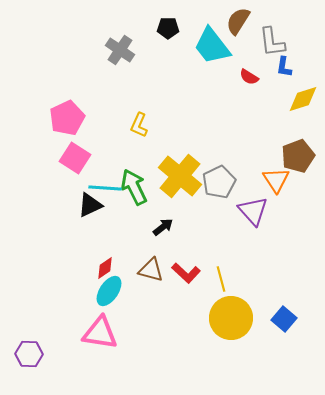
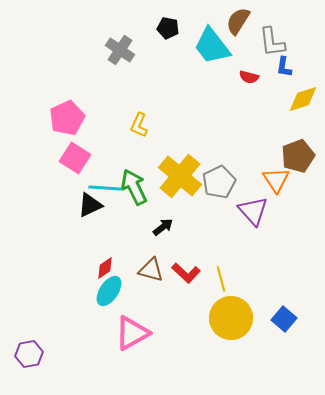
black pentagon: rotated 10 degrees clockwise
red semicircle: rotated 18 degrees counterclockwise
pink triangle: moved 32 px right; rotated 39 degrees counterclockwise
purple hexagon: rotated 12 degrees counterclockwise
